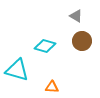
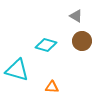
cyan diamond: moved 1 px right, 1 px up
